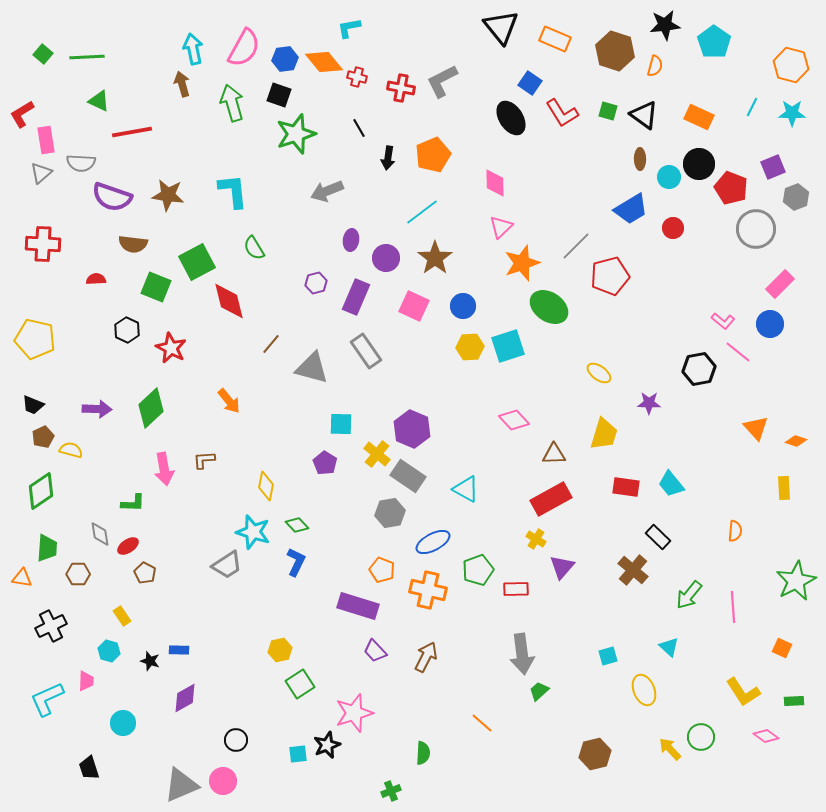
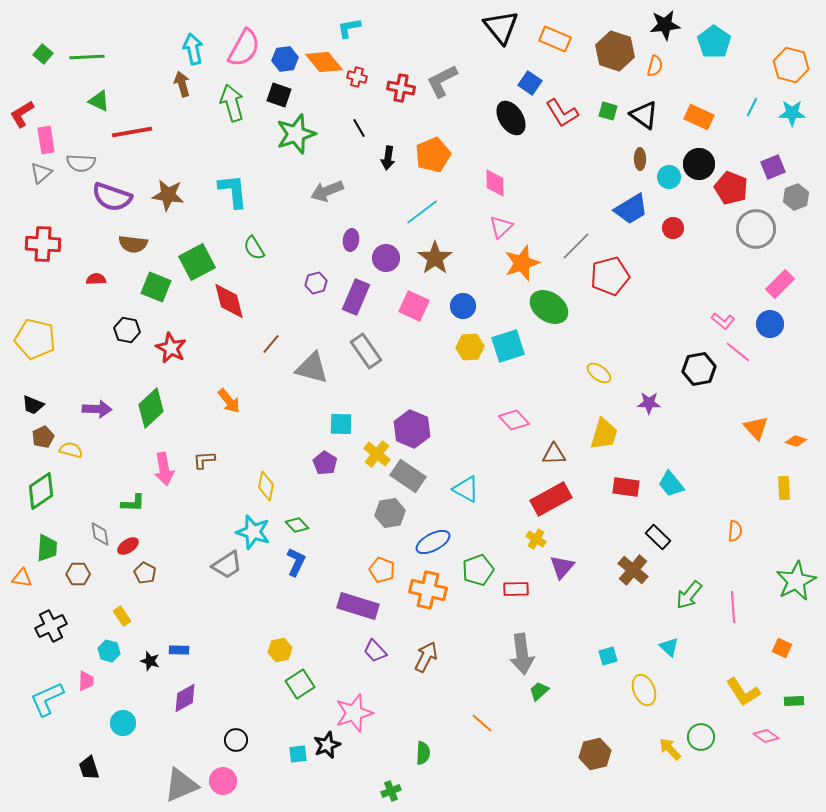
black hexagon at (127, 330): rotated 15 degrees counterclockwise
